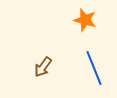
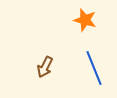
brown arrow: moved 2 px right; rotated 10 degrees counterclockwise
